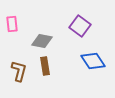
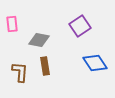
purple square: rotated 20 degrees clockwise
gray diamond: moved 3 px left, 1 px up
blue diamond: moved 2 px right, 2 px down
brown L-shape: moved 1 px right, 1 px down; rotated 10 degrees counterclockwise
